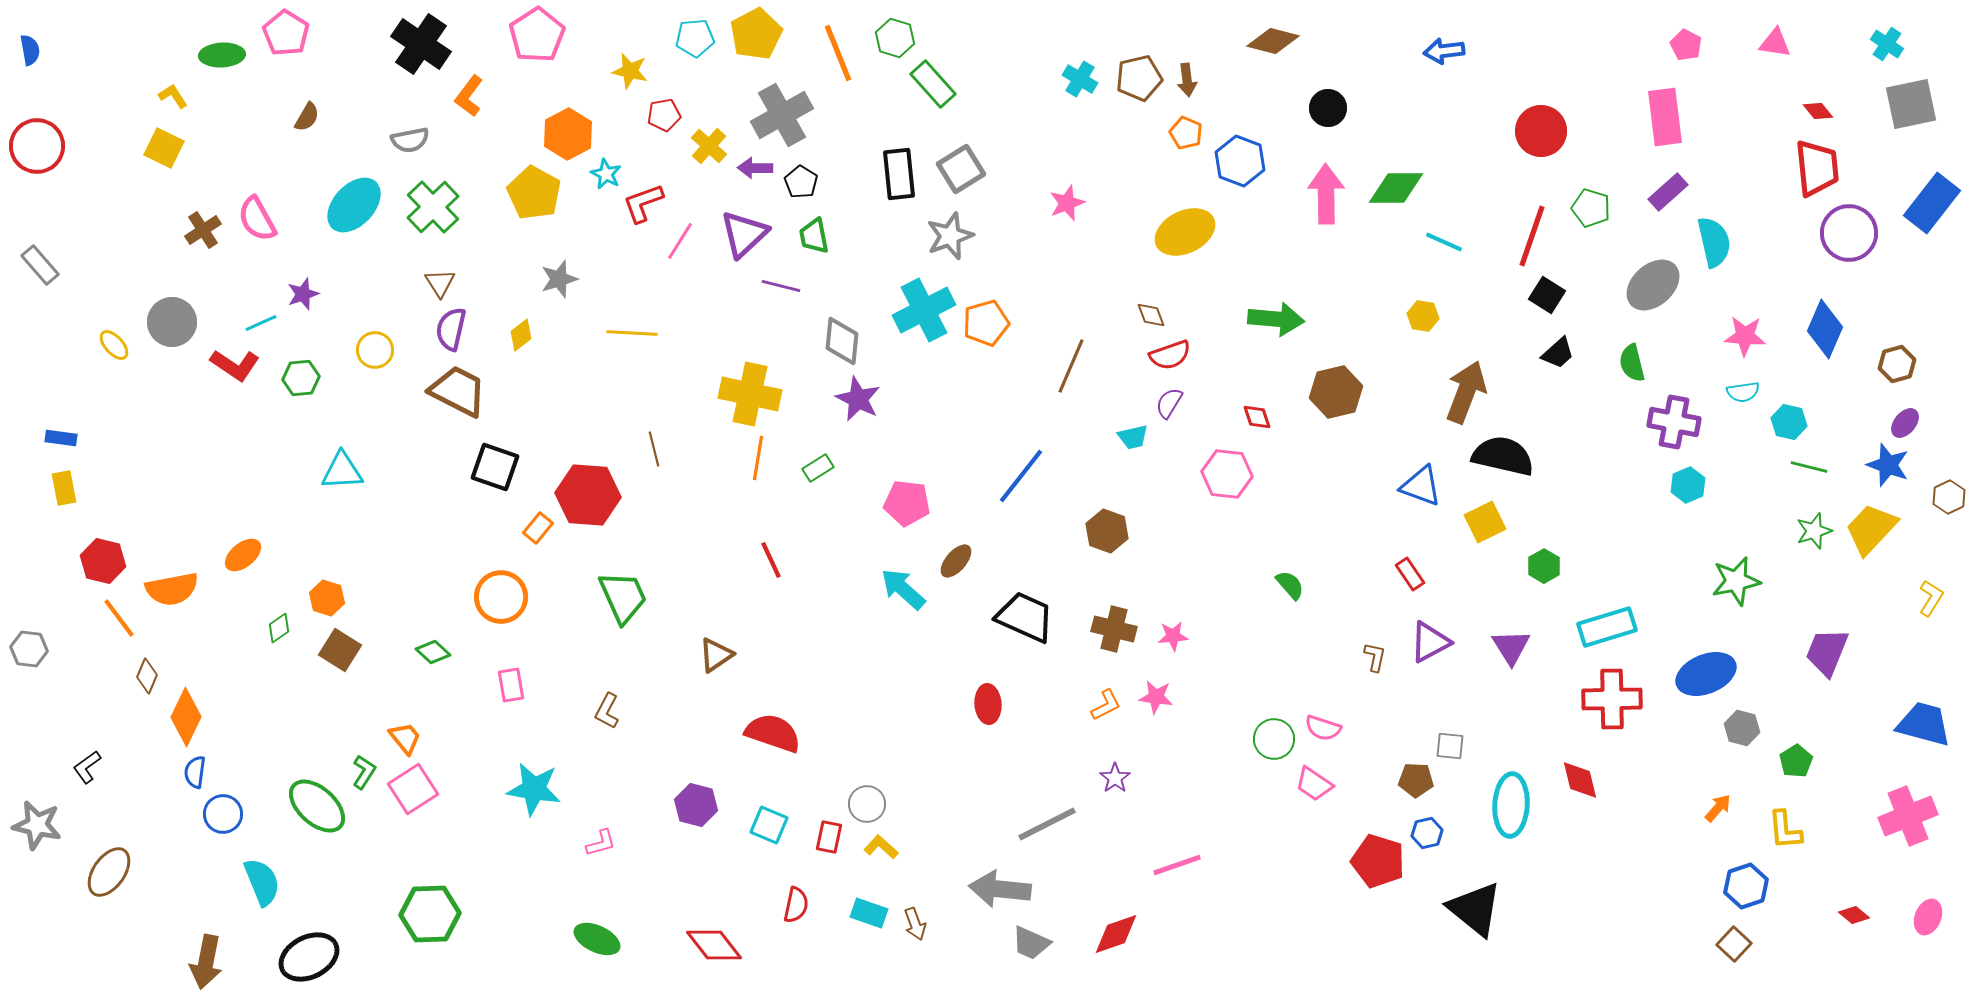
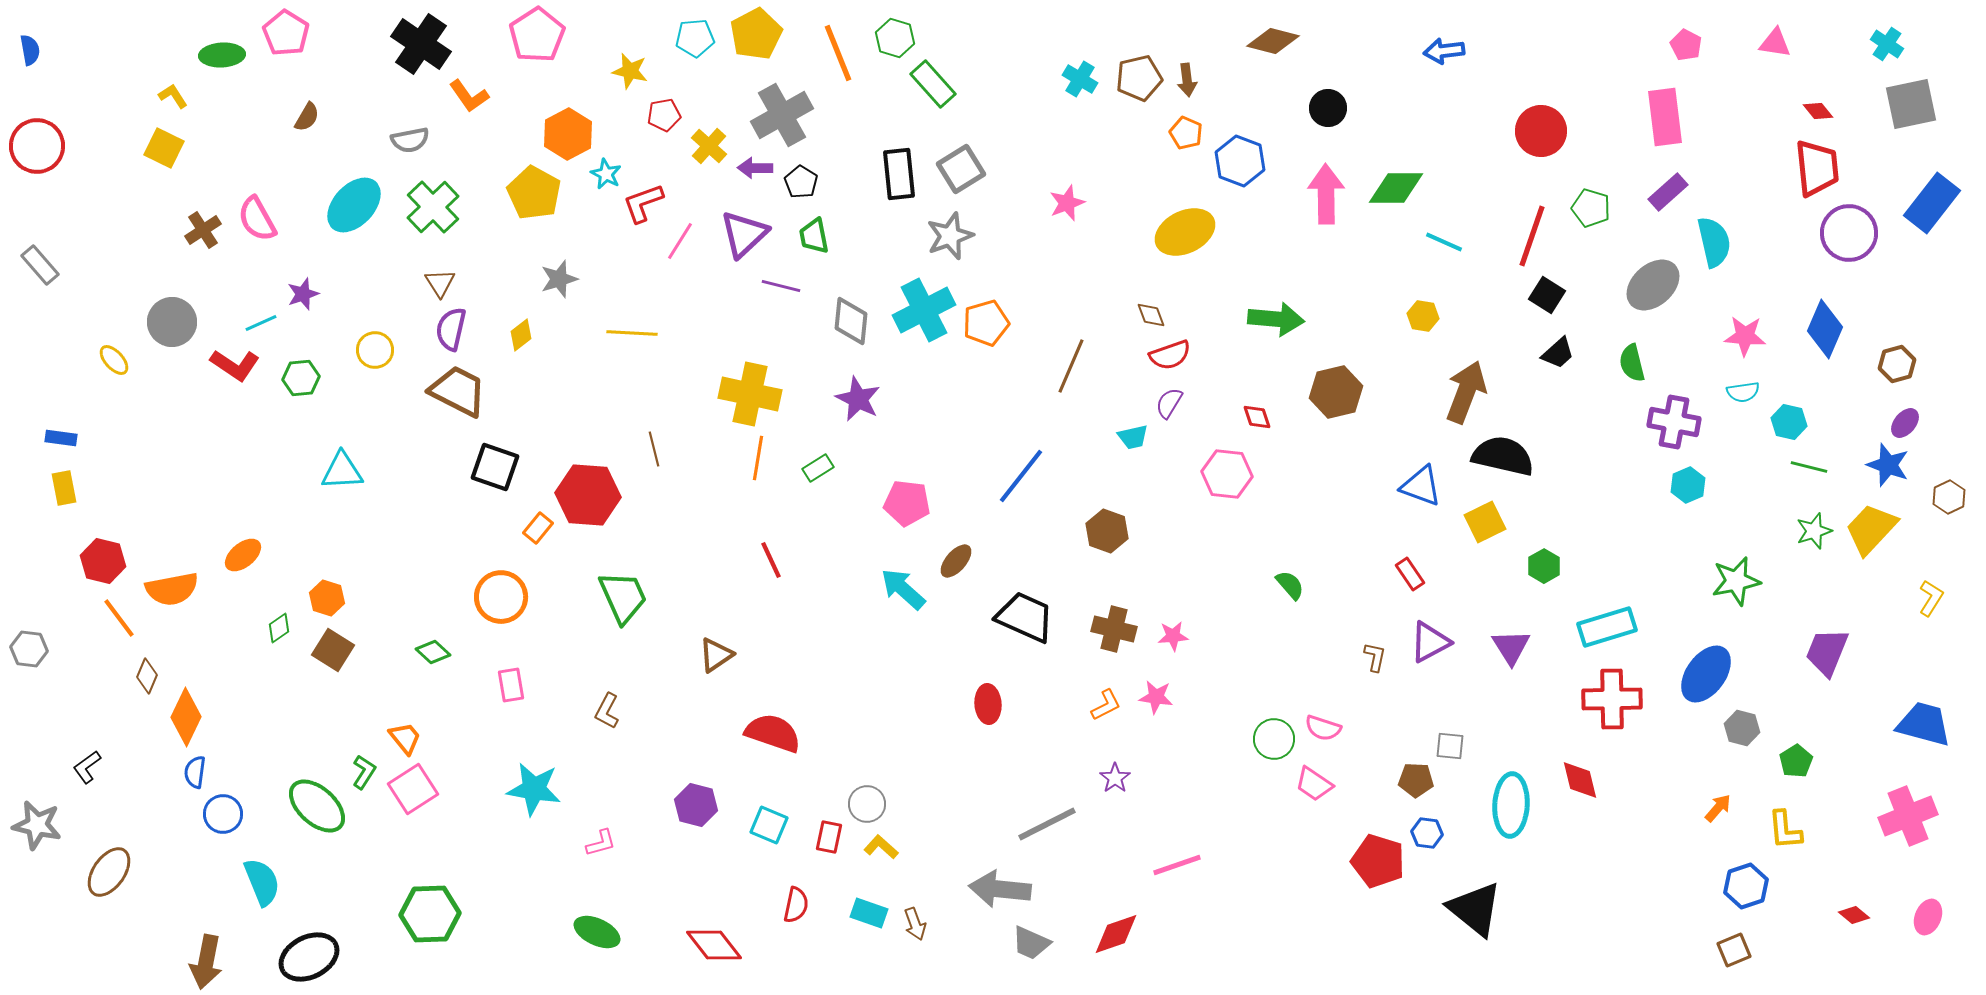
orange L-shape at (469, 96): rotated 72 degrees counterclockwise
gray diamond at (842, 341): moved 9 px right, 20 px up
yellow ellipse at (114, 345): moved 15 px down
brown square at (340, 650): moved 7 px left
blue ellipse at (1706, 674): rotated 32 degrees counterclockwise
blue hexagon at (1427, 833): rotated 20 degrees clockwise
green ellipse at (597, 939): moved 7 px up
brown square at (1734, 944): moved 6 px down; rotated 24 degrees clockwise
